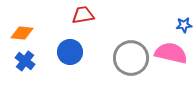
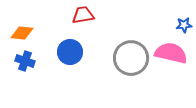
blue cross: rotated 18 degrees counterclockwise
